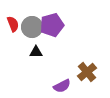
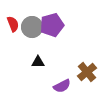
black triangle: moved 2 px right, 10 px down
